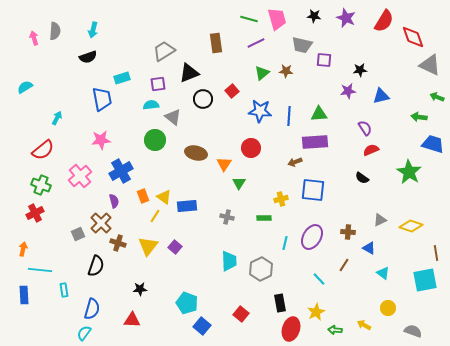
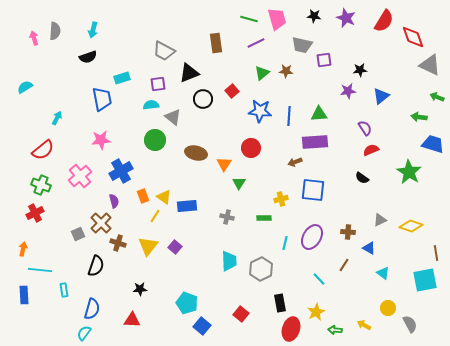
gray trapezoid at (164, 51): rotated 120 degrees counterclockwise
purple square at (324, 60): rotated 14 degrees counterclockwise
blue triangle at (381, 96): rotated 24 degrees counterclockwise
gray semicircle at (413, 331): moved 3 px left, 7 px up; rotated 42 degrees clockwise
